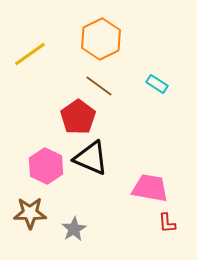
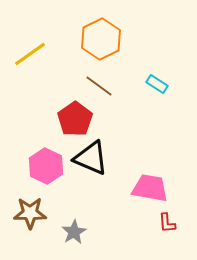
red pentagon: moved 3 px left, 2 px down
gray star: moved 3 px down
